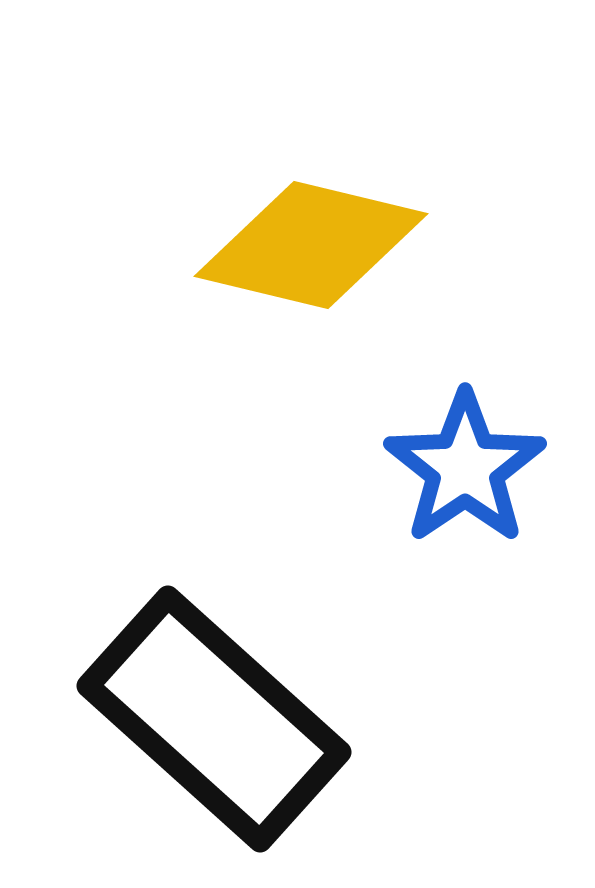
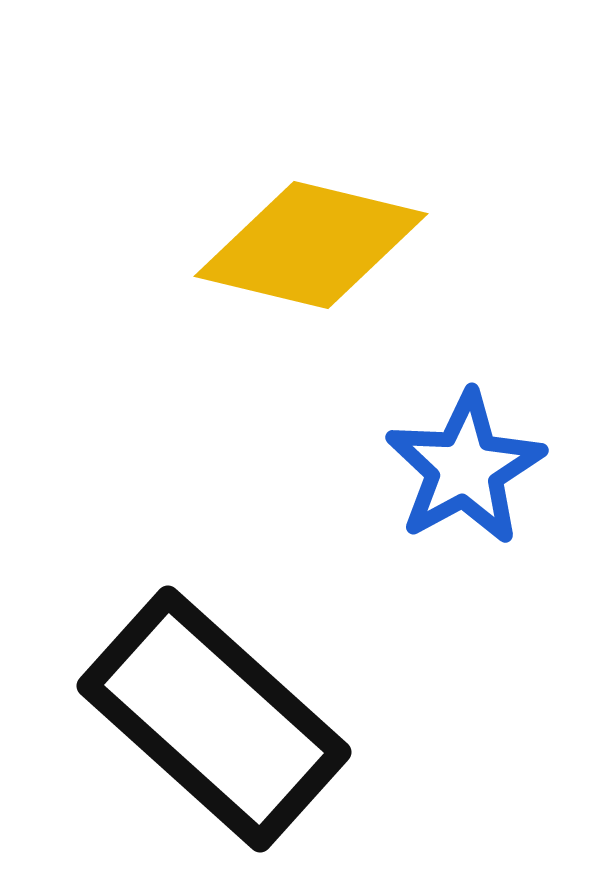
blue star: rotated 5 degrees clockwise
